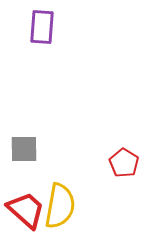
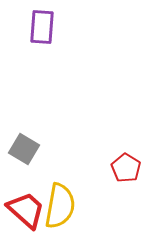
gray square: rotated 32 degrees clockwise
red pentagon: moved 2 px right, 5 px down
